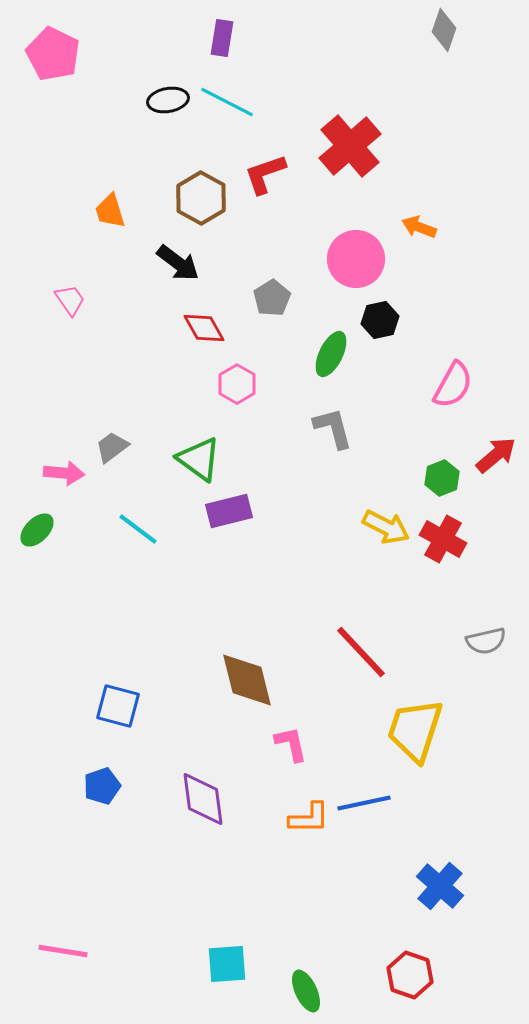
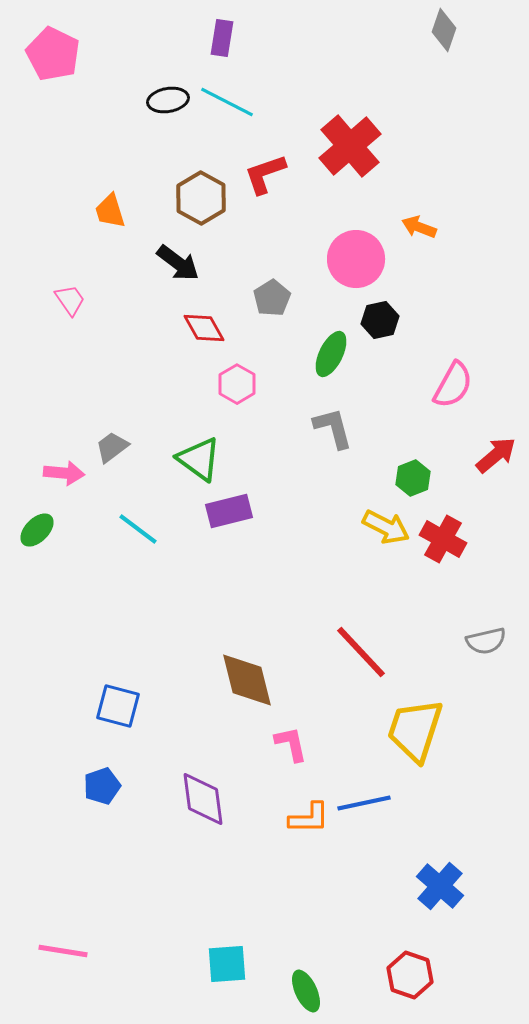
green hexagon at (442, 478): moved 29 px left
